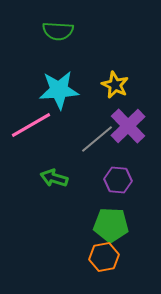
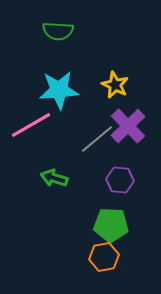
purple hexagon: moved 2 px right
